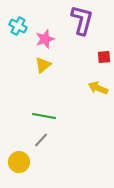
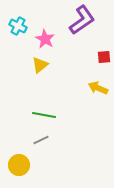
purple L-shape: rotated 40 degrees clockwise
pink star: rotated 24 degrees counterclockwise
yellow triangle: moved 3 px left
green line: moved 1 px up
gray line: rotated 21 degrees clockwise
yellow circle: moved 3 px down
